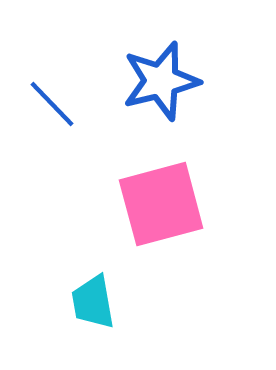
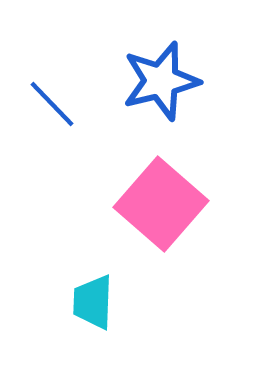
pink square: rotated 34 degrees counterclockwise
cyan trapezoid: rotated 12 degrees clockwise
